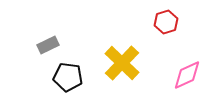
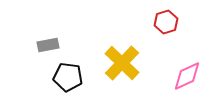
gray rectangle: rotated 15 degrees clockwise
pink diamond: moved 1 px down
